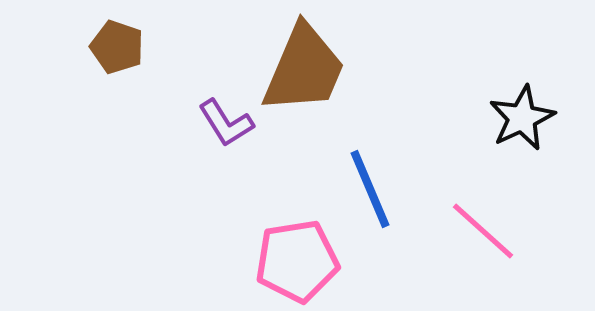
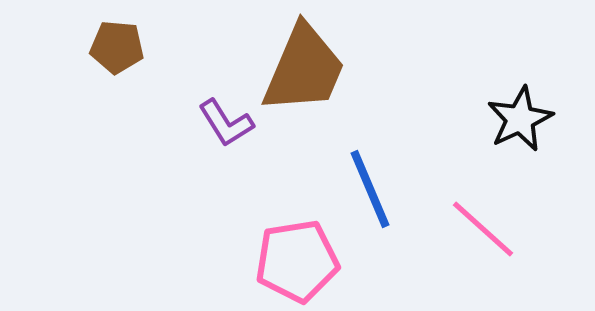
brown pentagon: rotated 14 degrees counterclockwise
black star: moved 2 px left, 1 px down
pink line: moved 2 px up
